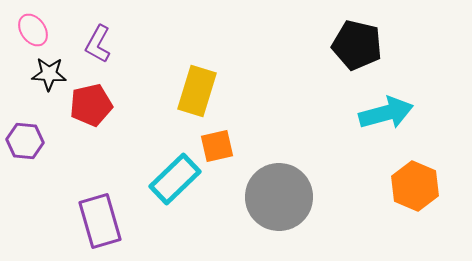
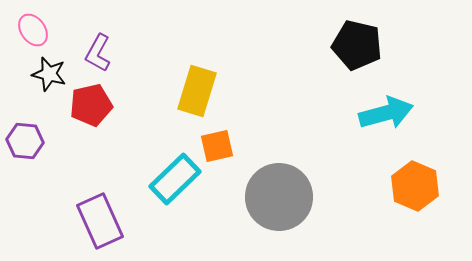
purple L-shape: moved 9 px down
black star: rotated 12 degrees clockwise
purple rectangle: rotated 8 degrees counterclockwise
